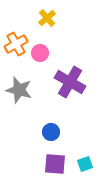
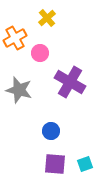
orange cross: moved 1 px left, 6 px up
blue circle: moved 1 px up
